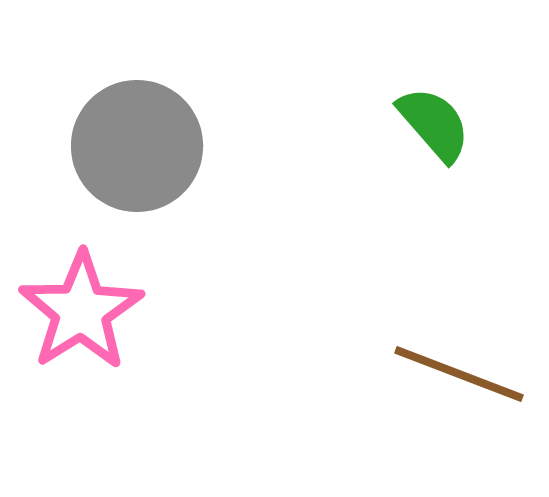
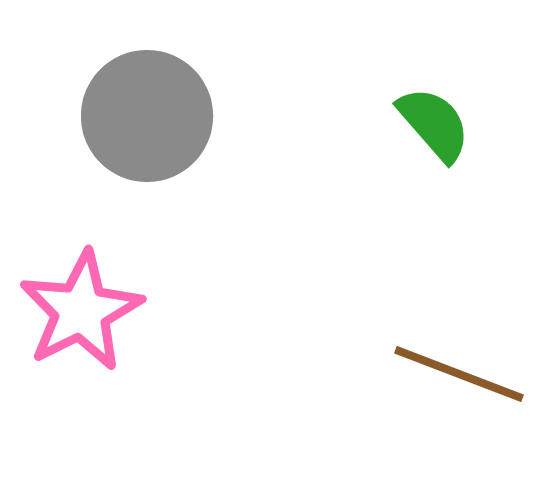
gray circle: moved 10 px right, 30 px up
pink star: rotated 5 degrees clockwise
